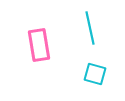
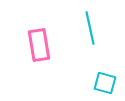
cyan square: moved 10 px right, 9 px down
